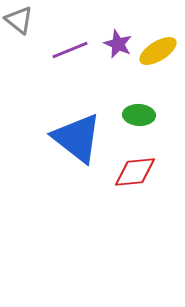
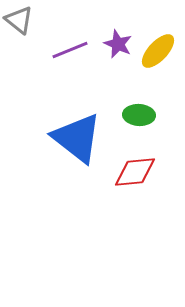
yellow ellipse: rotated 15 degrees counterclockwise
